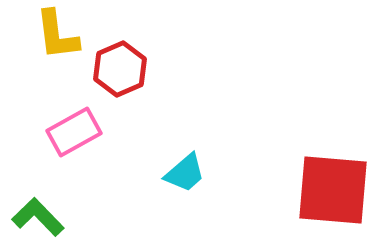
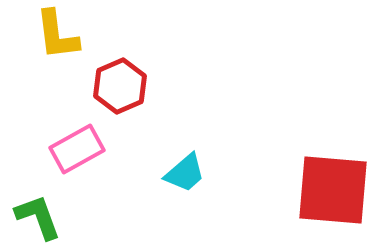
red hexagon: moved 17 px down
pink rectangle: moved 3 px right, 17 px down
green L-shape: rotated 24 degrees clockwise
